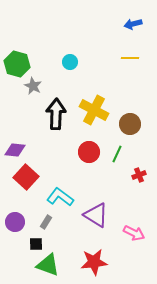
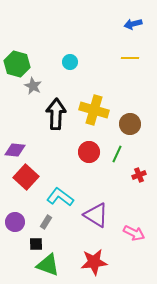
yellow cross: rotated 12 degrees counterclockwise
